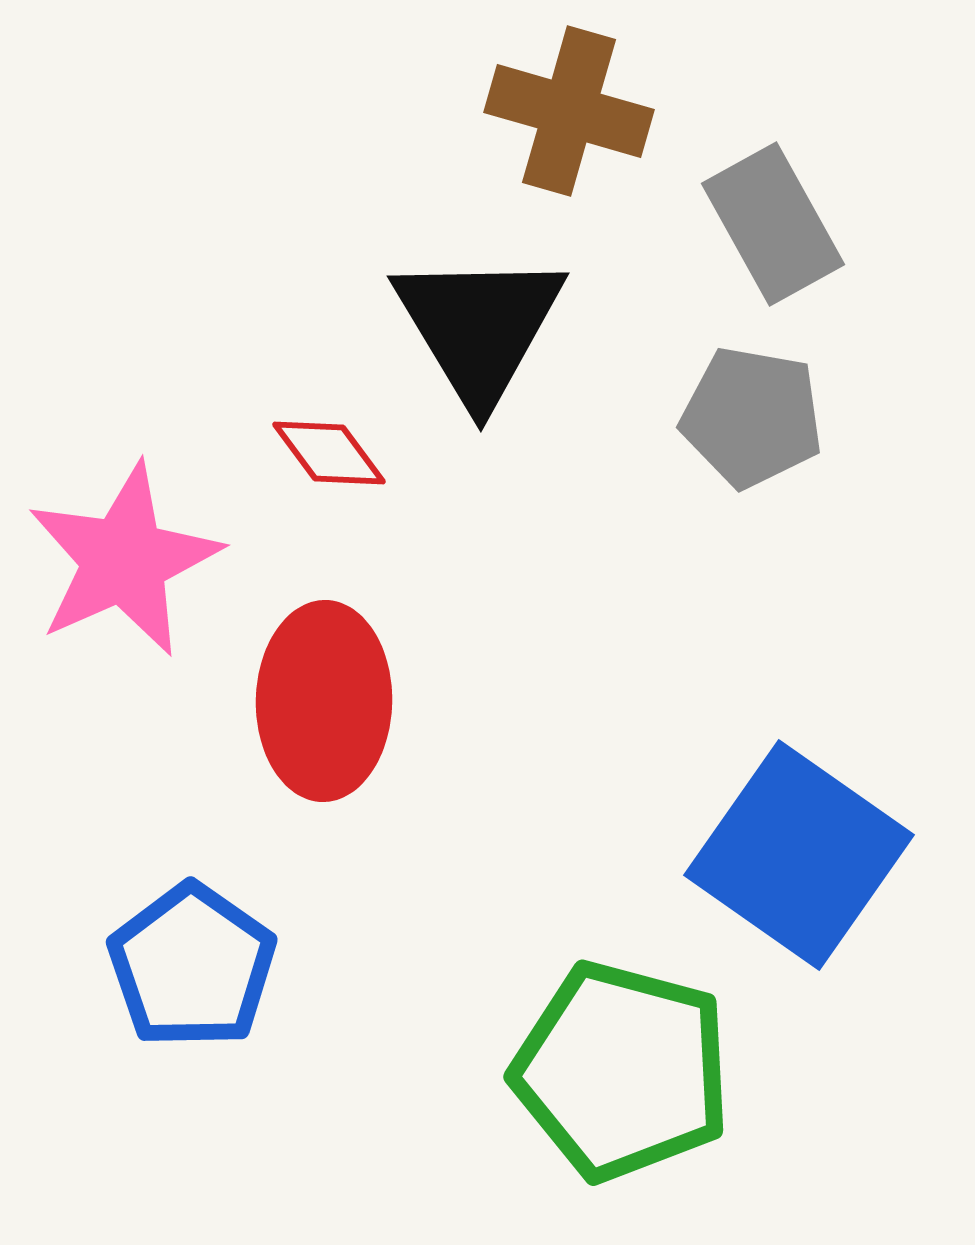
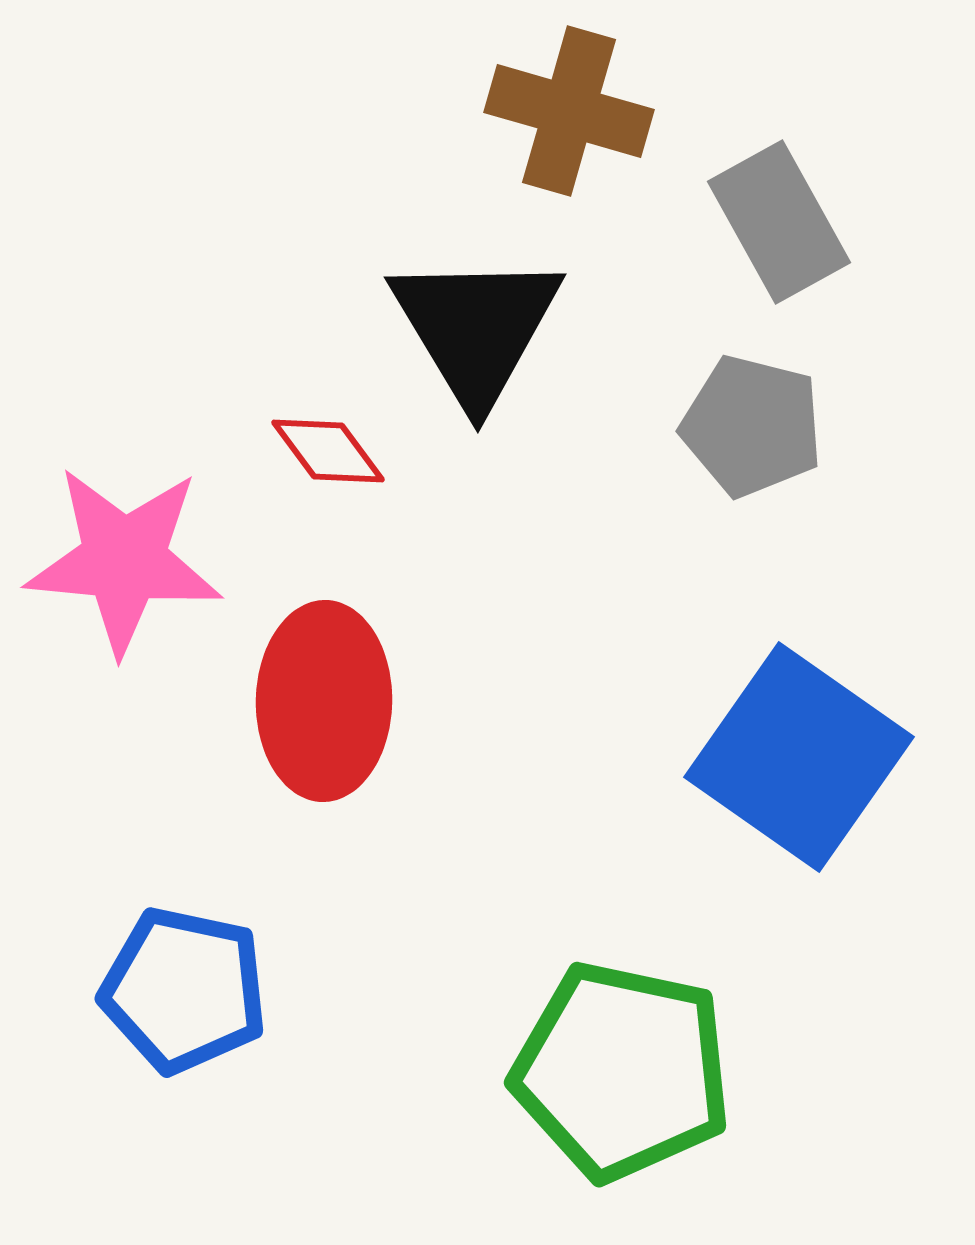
gray rectangle: moved 6 px right, 2 px up
black triangle: moved 3 px left, 1 px down
gray pentagon: moved 9 px down; rotated 4 degrees clockwise
red diamond: moved 1 px left, 2 px up
pink star: rotated 29 degrees clockwise
blue square: moved 98 px up
blue pentagon: moved 8 px left, 24 px down; rotated 23 degrees counterclockwise
green pentagon: rotated 3 degrees counterclockwise
